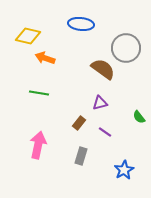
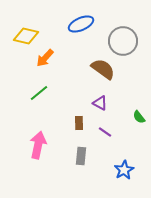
blue ellipse: rotated 30 degrees counterclockwise
yellow diamond: moved 2 px left
gray circle: moved 3 px left, 7 px up
orange arrow: rotated 66 degrees counterclockwise
green line: rotated 48 degrees counterclockwise
purple triangle: rotated 42 degrees clockwise
brown rectangle: rotated 40 degrees counterclockwise
gray rectangle: rotated 12 degrees counterclockwise
